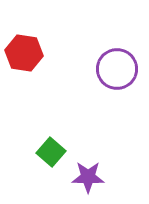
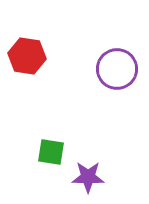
red hexagon: moved 3 px right, 3 px down
green square: rotated 32 degrees counterclockwise
